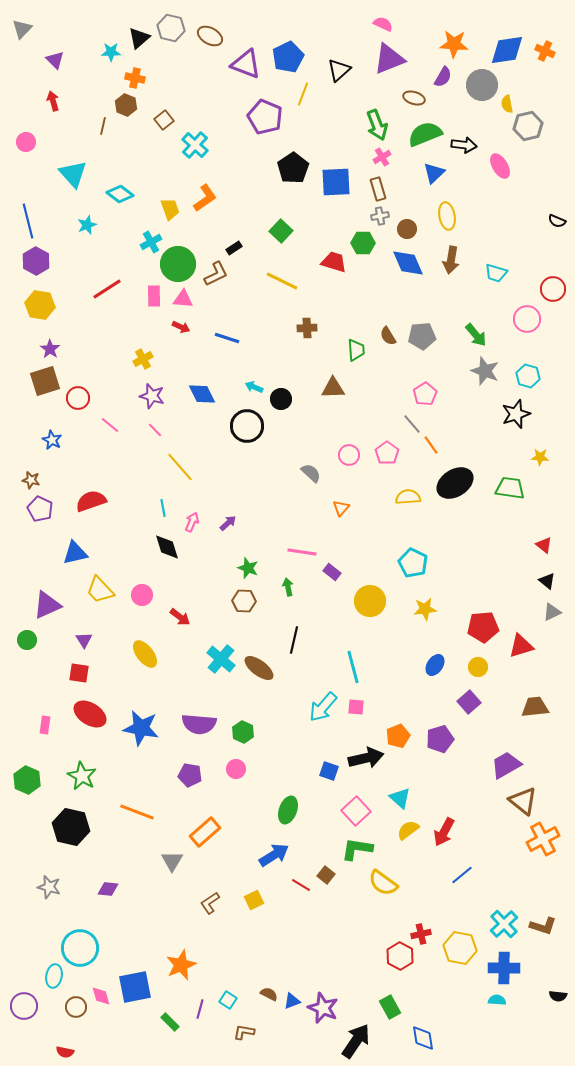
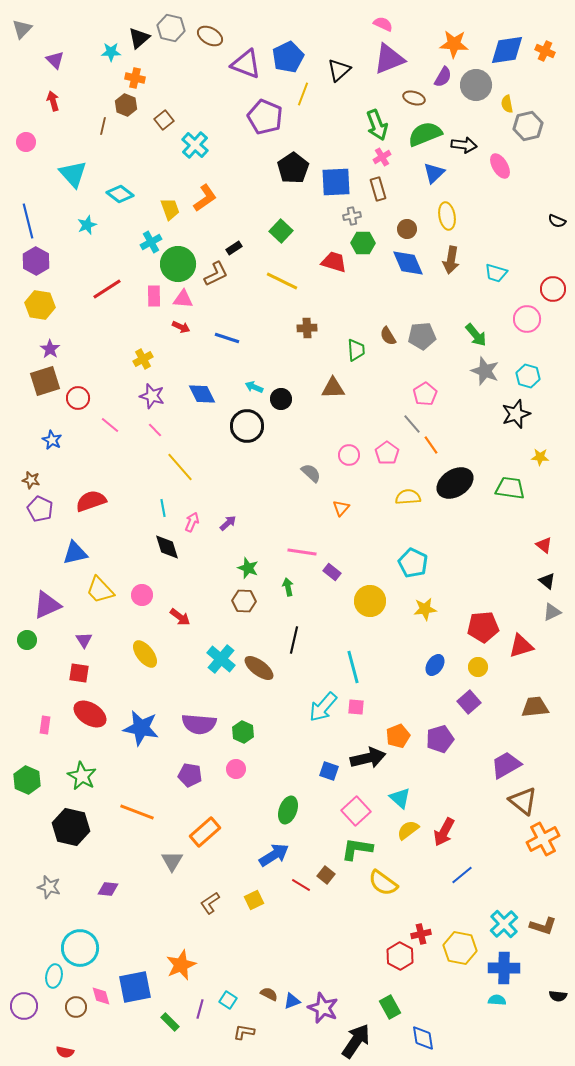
gray circle at (482, 85): moved 6 px left
gray cross at (380, 216): moved 28 px left
black arrow at (366, 758): moved 2 px right
